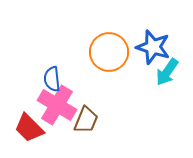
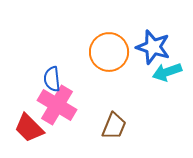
cyan arrow: rotated 36 degrees clockwise
brown trapezoid: moved 28 px right, 6 px down
